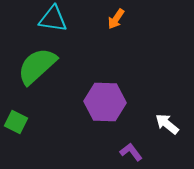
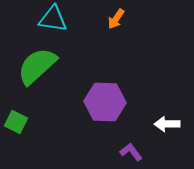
white arrow: rotated 40 degrees counterclockwise
